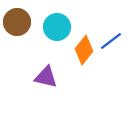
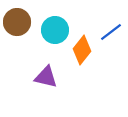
cyan circle: moved 2 px left, 3 px down
blue line: moved 9 px up
orange diamond: moved 2 px left
